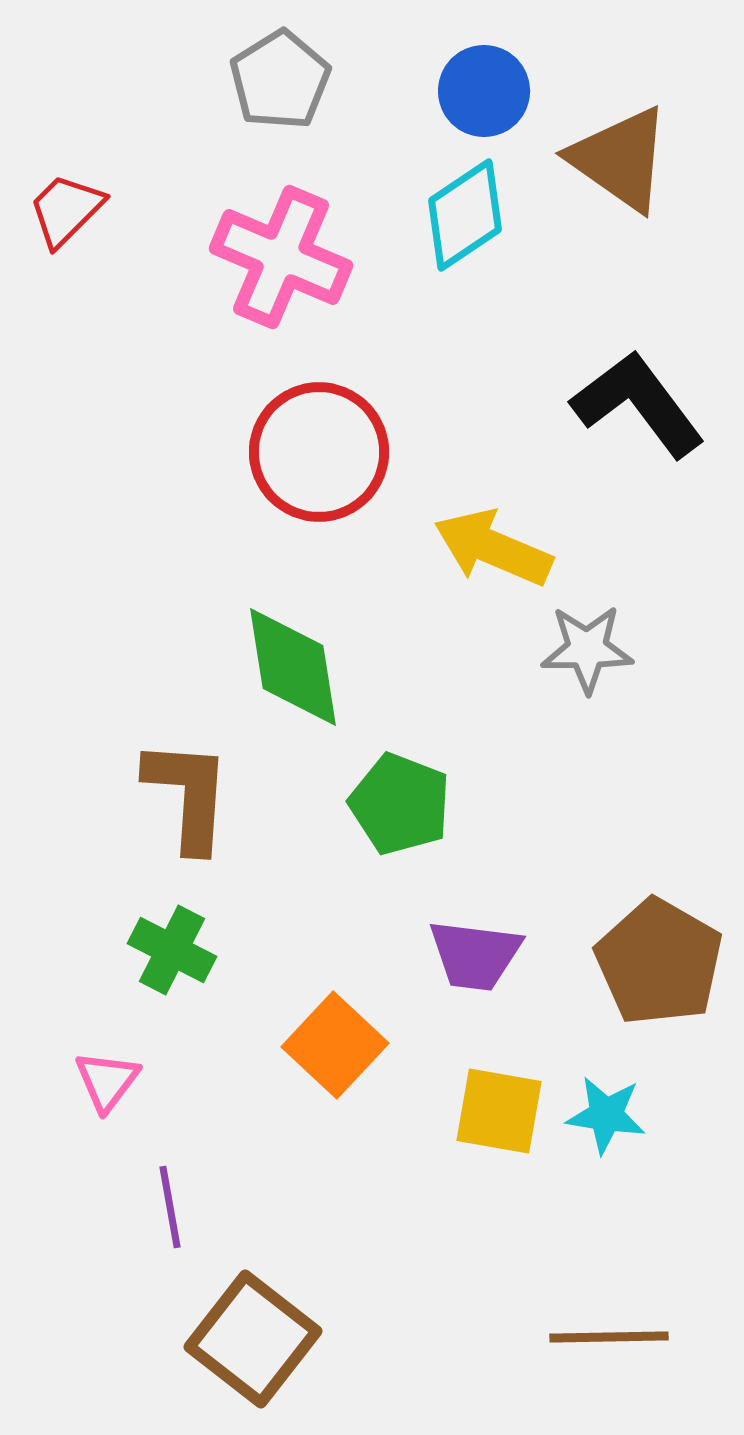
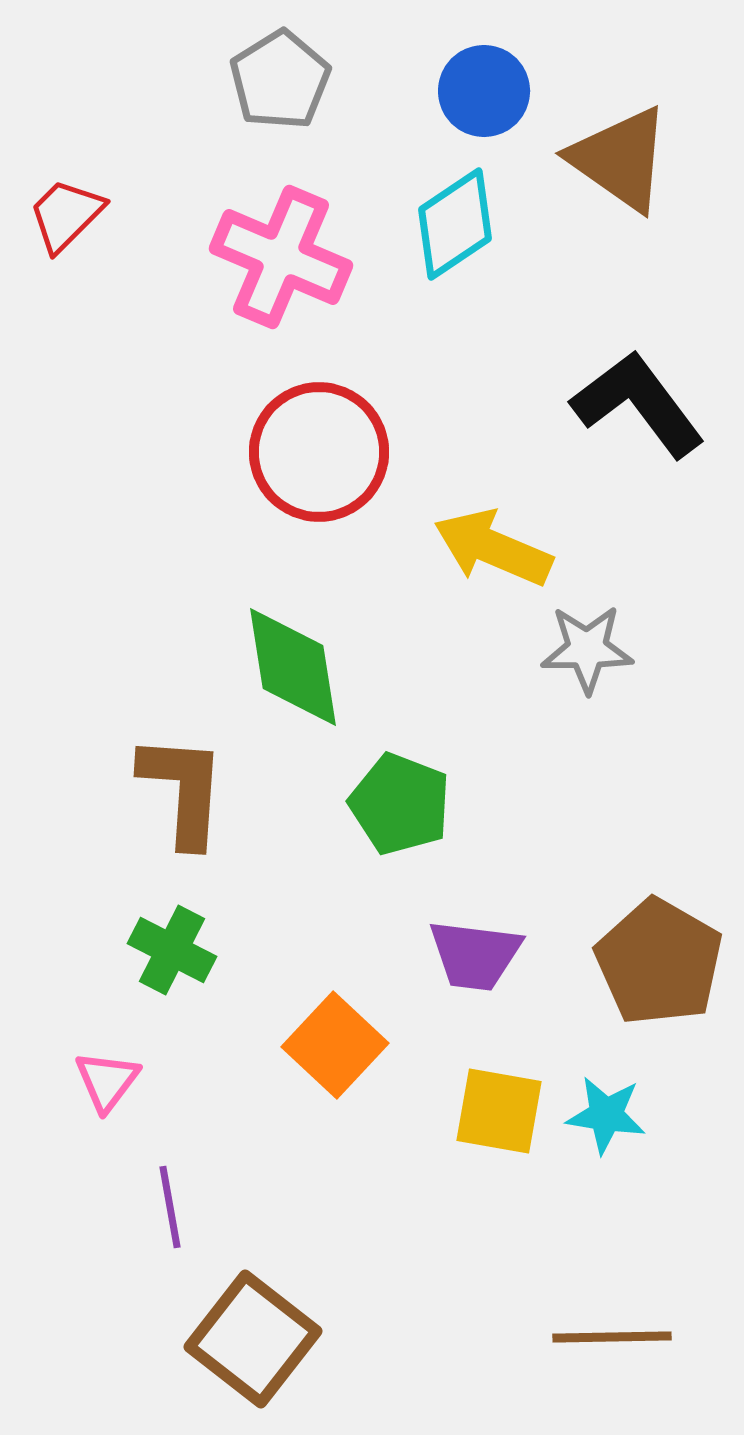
red trapezoid: moved 5 px down
cyan diamond: moved 10 px left, 9 px down
brown L-shape: moved 5 px left, 5 px up
brown line: moved 3 px right
